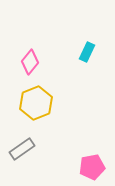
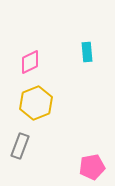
cyan rectangle: rotated 30 degrees counterclockwise
pink diamond: rotated 25 degrees clockwise
gray rectangle: moved 2 px left, 3 px up; rotated 35 degrees counterclockwise
